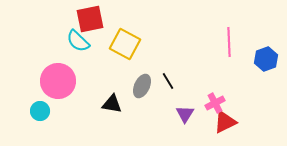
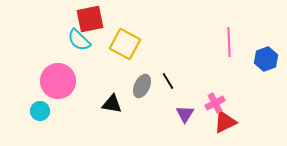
cyan semicircle: moved 1 px right, 1 px up
